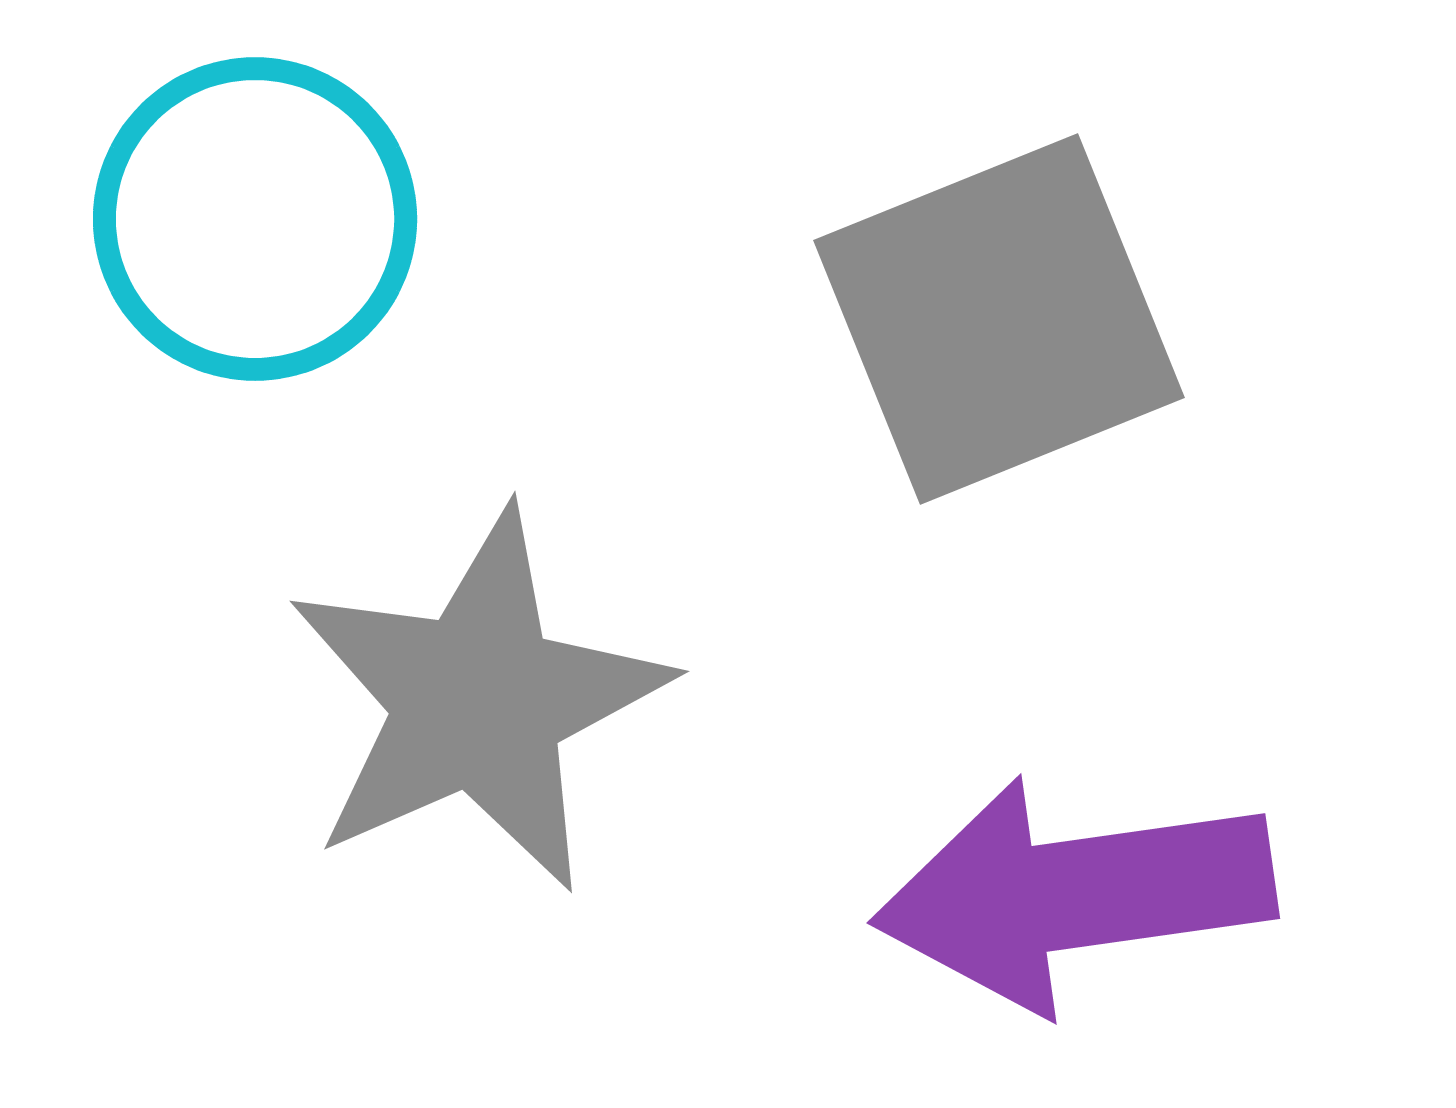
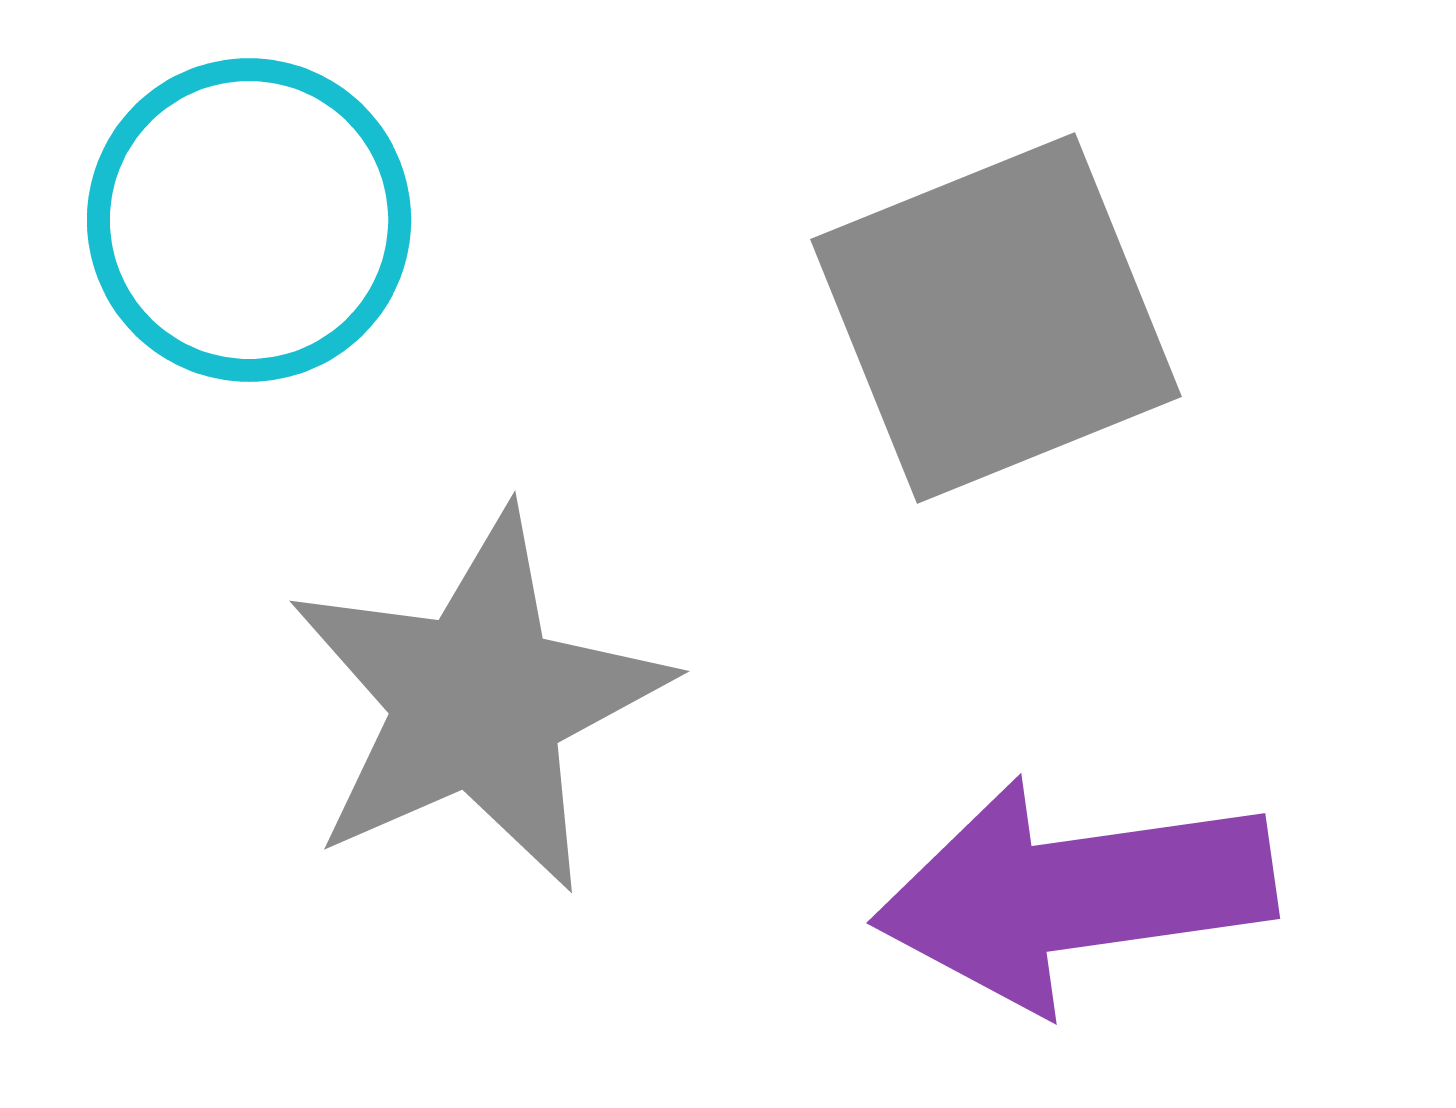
cyan circle: moved 6 px left, 1 px down
gray square: moved 3 px left, 1 px up
